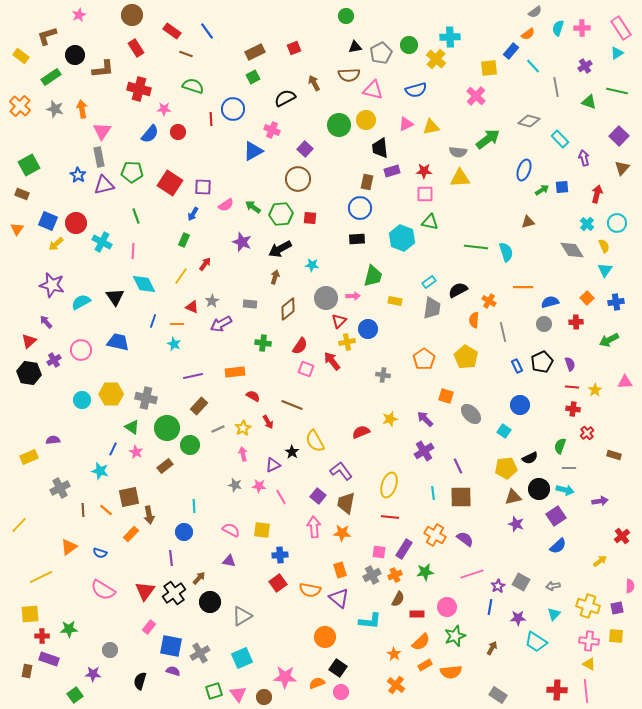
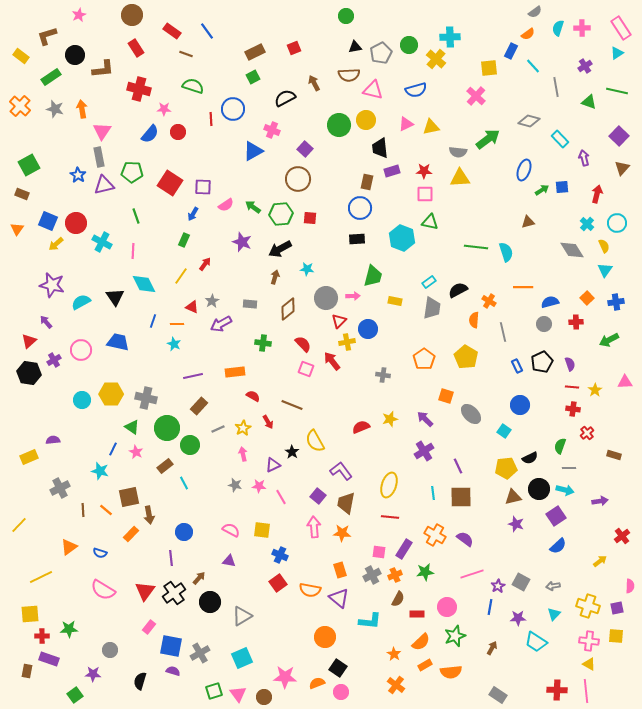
blue rectangle at (511, 51): rotated 14 degrees counterclockwise
cyan star at (312, 265): moved 5 px left, 4 px down
red semicircle at (300, 346): moved 3 px right, 2 px up; rotated 78 degrees counterclockwise
red semicircle at (361, 432): moved 5 px up
cyan line at (194, 506): moved 10 px left, 23 px up; rotated 24 degrees counterclockwise
blue cross at (280, 555): rotated 28 degrees clockwise
